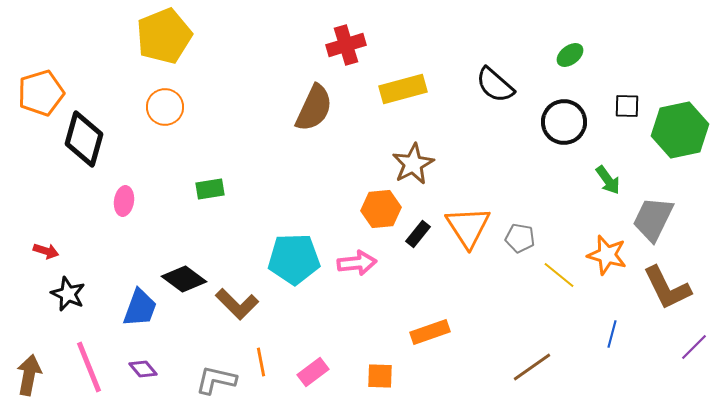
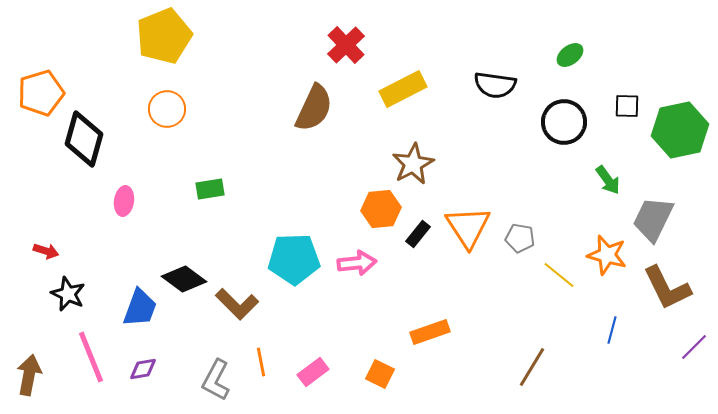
red cross at (346, 45): rotated 27 degrees counterclockwise
black semicircle at (495, 85): rotated 33 degrees counterclockwise
yellow rectangle at (403, 89): rotated 12 degrees counterclockwise
orange circle at (165, 107): moved 2 px right, 2 px down
blue line at (612, 334): moved 4 px up
pink line at (89, 367): moved 2 px right, 10 px up
brown line at (532, 367): rotated 24 degrees counterclockwise
purple diamond at (143, 369): rotated 60 degrees counterclockwise
orange square at (380, 376): moved 2 px up; rotated 24 degrees clockwise
gray L-shape at (216, 380): rotated 75 degrees counterclockwise
